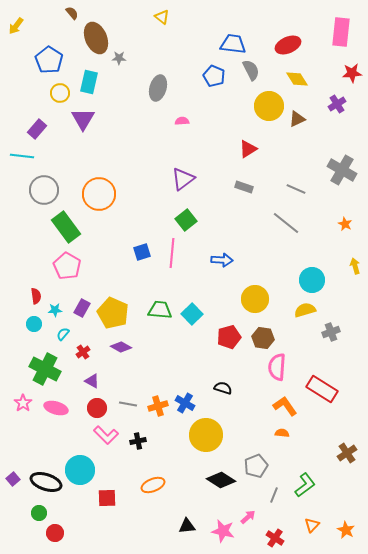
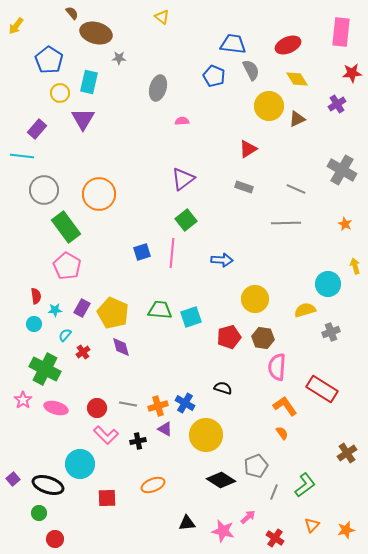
brown ellipse at (96, 38): moved 5 px up; rotated 52 degrees counterclockwise
gray line at (286, 223): rotated 40 degrees counterclockwise
cyan circle at (312, 280): moved 16 px right, 4 px down
cyan square at (192, 314): moved 1 px left, 3 px down; rotated 25 degrees clockwise
cyan semicircle at (63, 334): moved 2 px right, 1 px down
purple diamond at (121, 347): rotated 45 degrees clockwise
purple triangle at (92, 381): moved 73 px right, 48 px down
pink star at (23, 403): moved 3 px up
orange semicircle at (282, 433): rotated 48 degrees clockwise
cyan circle at (80, 470): moved 6 px up
black ellipse at (46, 482): moved 2 px right, 3 px down
gray line at (274, 495): moved 3 px up
black triangle at (187, 526): moved 3 px up
orange star at (346, 530): rotated 30 degrees clockwise
red circle at (55, 533): moved 6 px down
